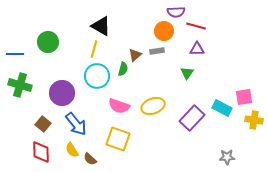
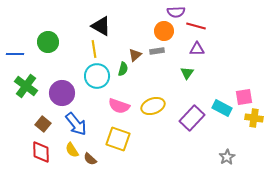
yellow line: rotated 24 degrees counterclockwise
green cross: moved 6 px right, 1 px down; rotated 20 degrees clockwise
yellow cross: moved 2 px up
gray star: rotated 28 degrees counterclockwise
